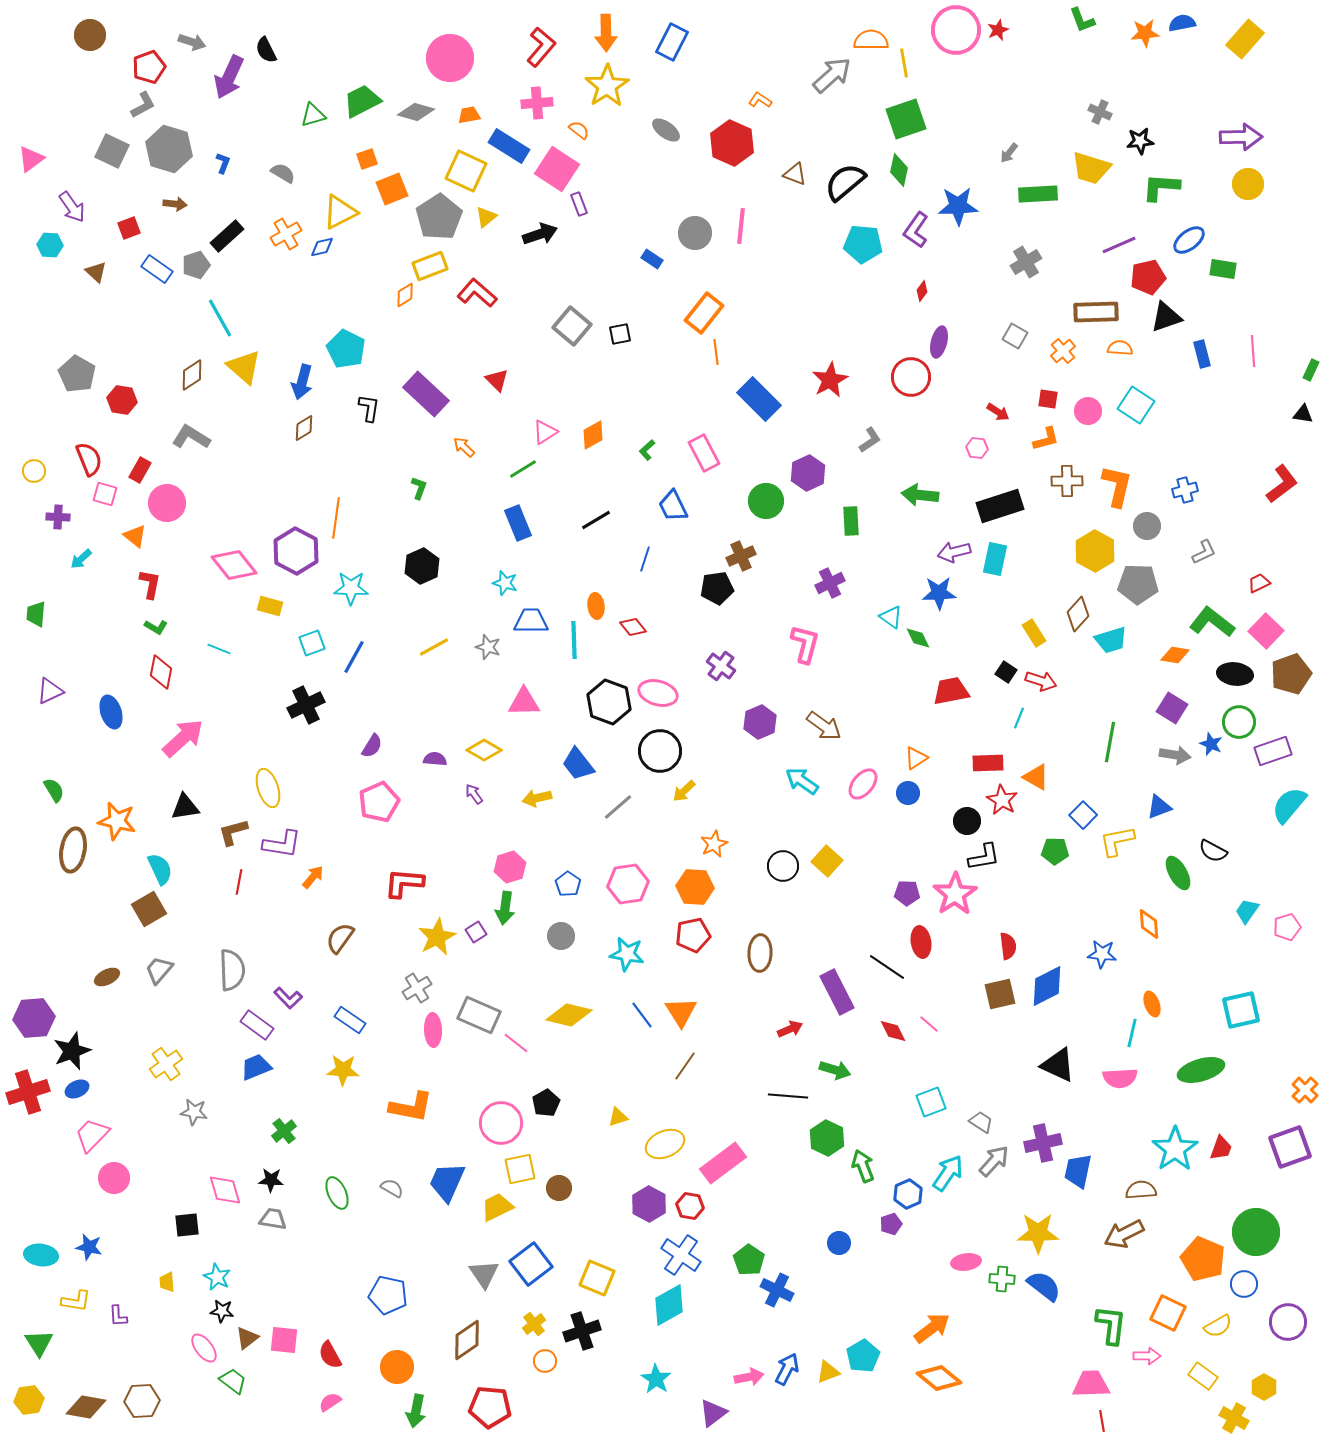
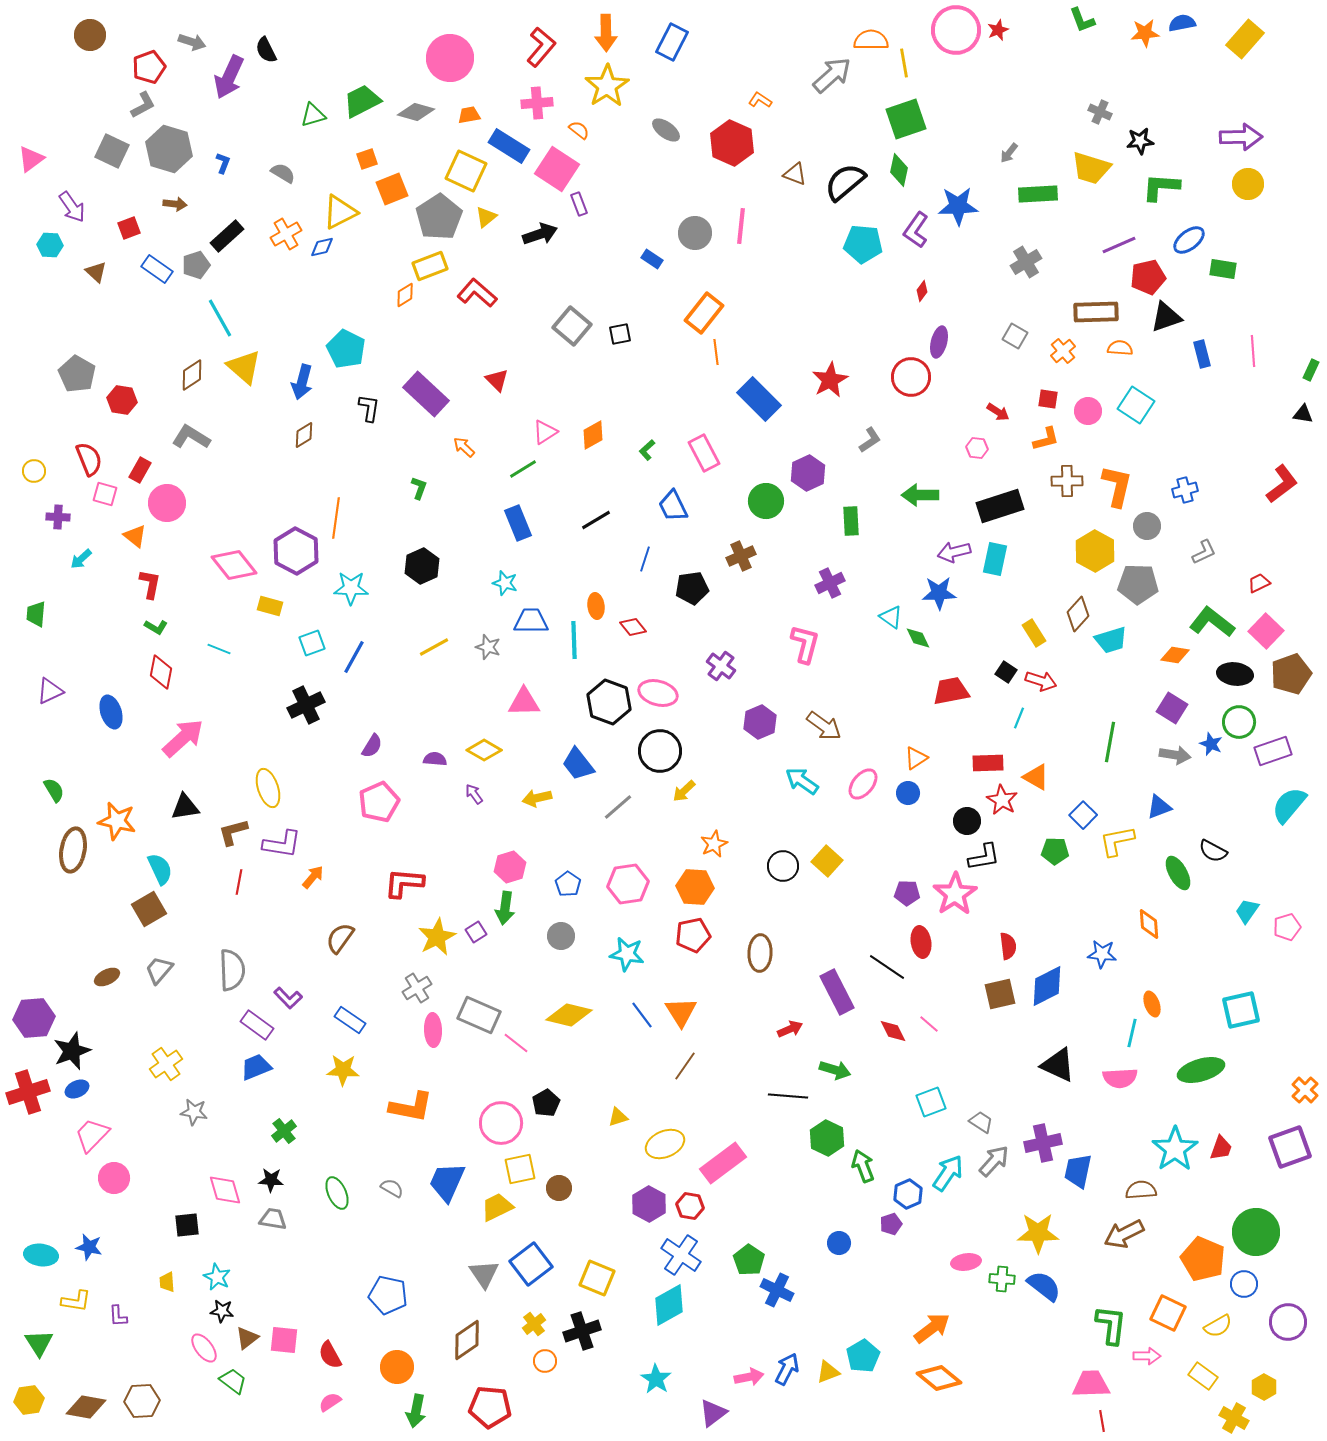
brown diamond at (304, 428): moved 7 px down
green arrow at (920, 495): rotated 6 degrees counterclockwise
black pentagon at (717, 588): moved 25 px left
